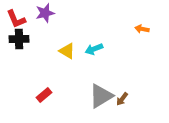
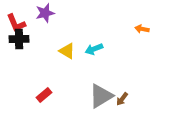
red L-shape: moved 4 px down
